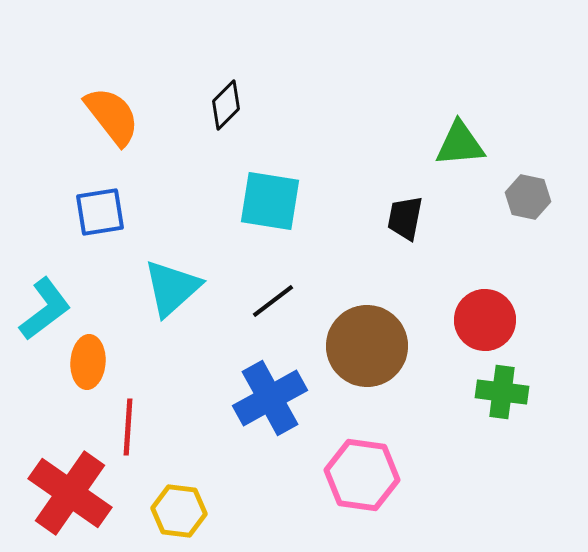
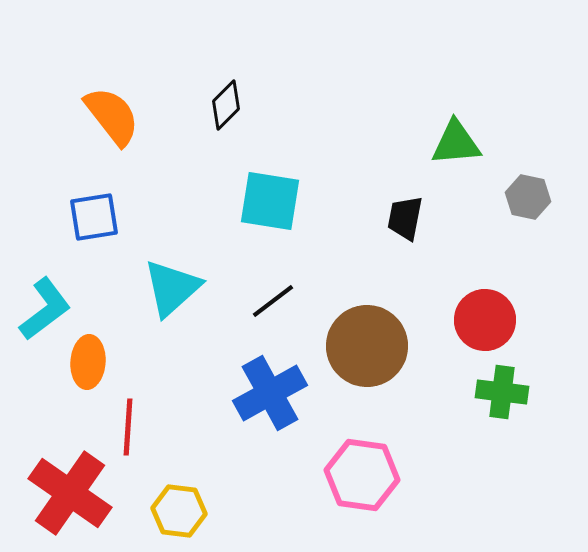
green triangle: moved 4 px left, 1 px up
blue square: moved 6 px left, 5 px down
blue cross: moved 5 px up
